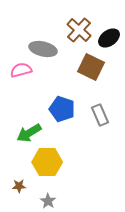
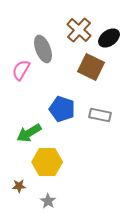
gray ellipse: rotated 56 degrees clockwise
pink semicircle: rotated 45 degrees counterclockwise
gray rectangle: rotated 55 degrees counterclockwise
